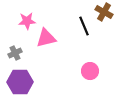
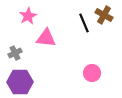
brown cross: moved 3 px down
pink star: moved 1 px right, 5 px up; rotated 24 degrees counterclockwise
black line: moved 3 px up
pink triangle: rotated 20 degrees clockwise
pink circle: moved 2 px right, 2 px down
